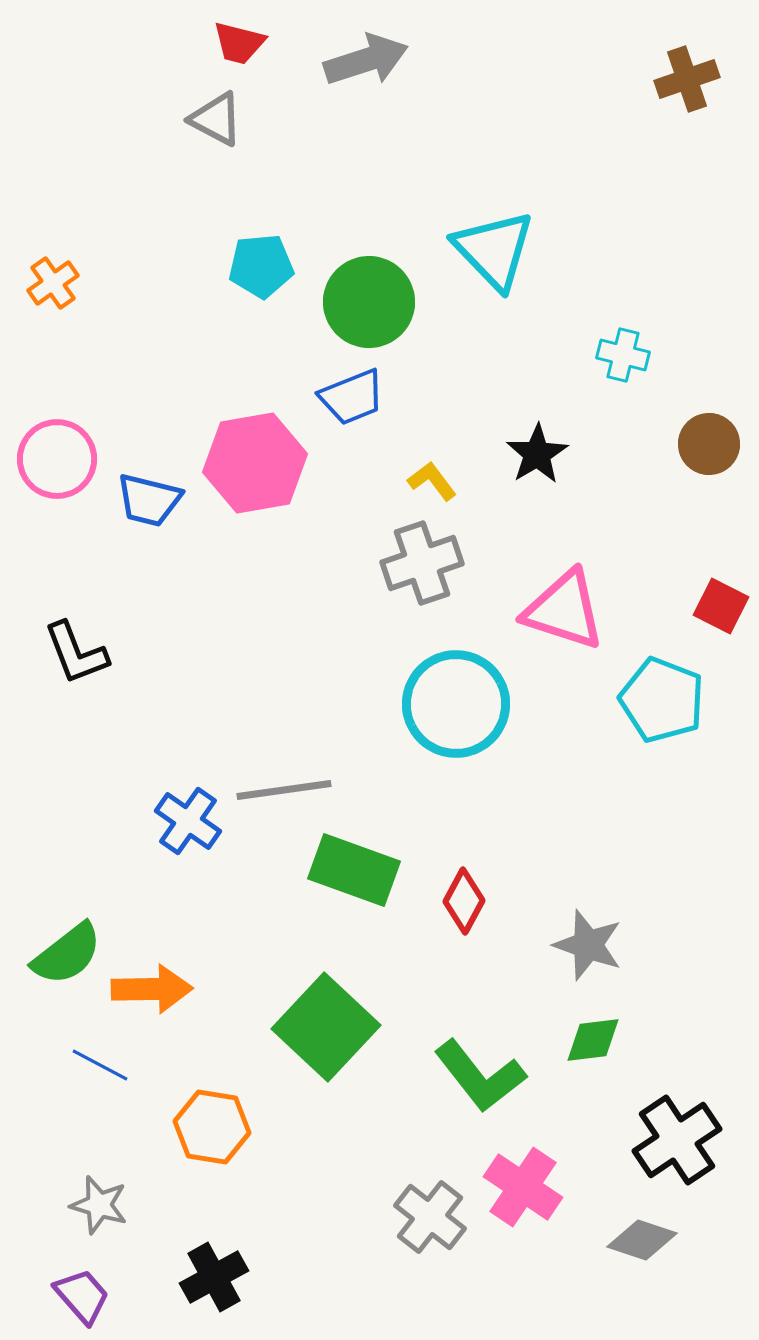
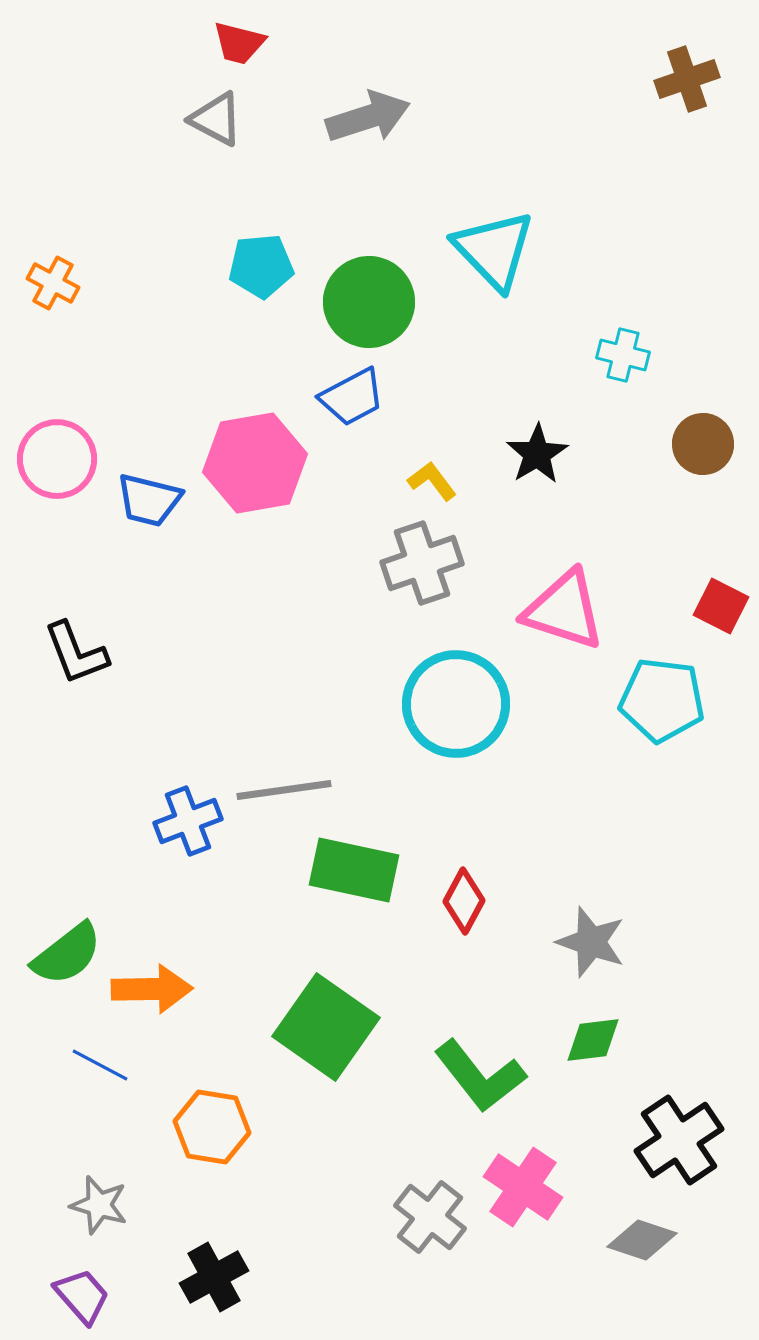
gray arrow at (366, 60): moved 2 px right, 57 px down
orange cross at (53, 283): rotated 27 degrees counterclockwise
blue trapezoid at (352, 397): rotated 6 degrees counterclockwise
brown circle at (709, 444): moved 6 px left
cyan pentagon at (662, 700): rotated 14 degrees counterclockwise
blue cross at (188, 821): rotated 34 degrees clockwise
green rectangle at (354, 870): rotated 8 degrees counterclockwise
gray star at (588, 945): moved 3 px right, 3 px up
green square at (326, 1027): rotated 8 degrees counterclockwise
black cross at (677, 1140): moved 2 px right
